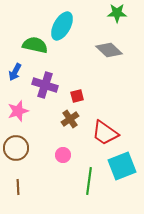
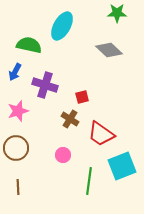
green semicircle: moved 6 px left
red square: moved 5 px right, 1 px down
brown cross: rotated 24 degrees counterclockwise
red trapezoid: moved 4 px left, 1 px down
